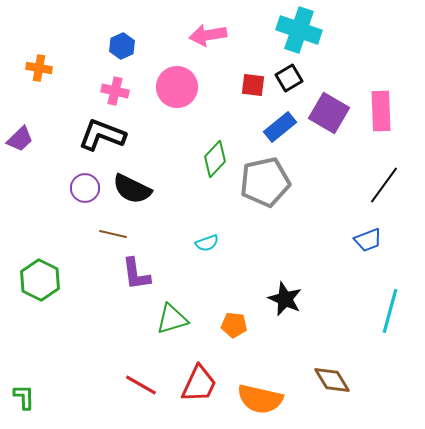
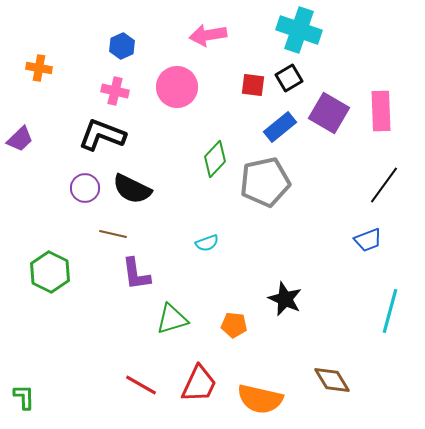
green hexagon: moved 10 px right, 8 px up
